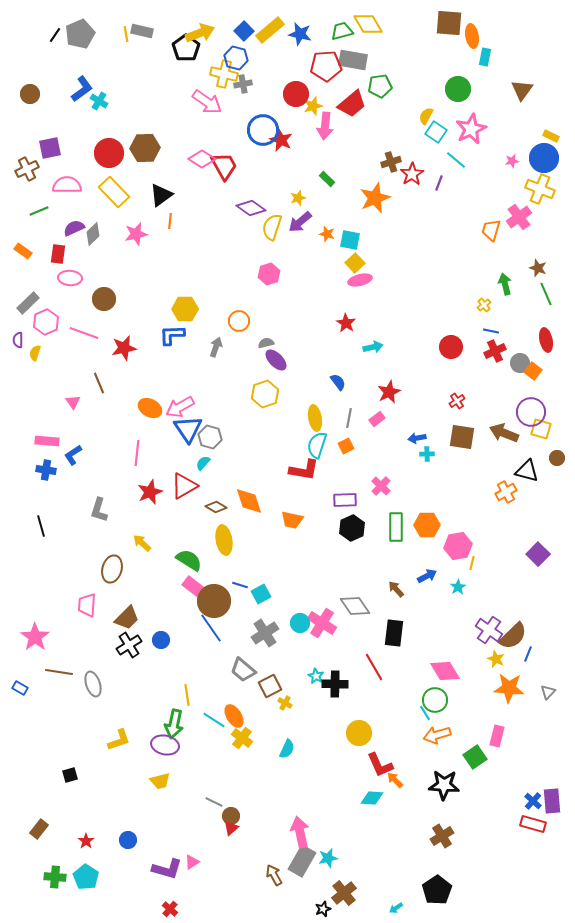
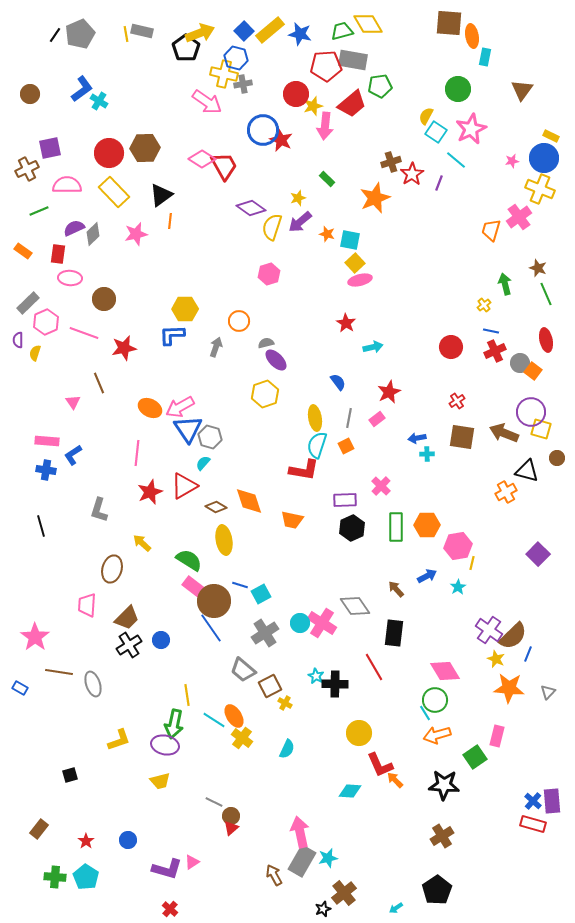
cyan diamond at (372, 798): moved 22 px left, 7 px up
